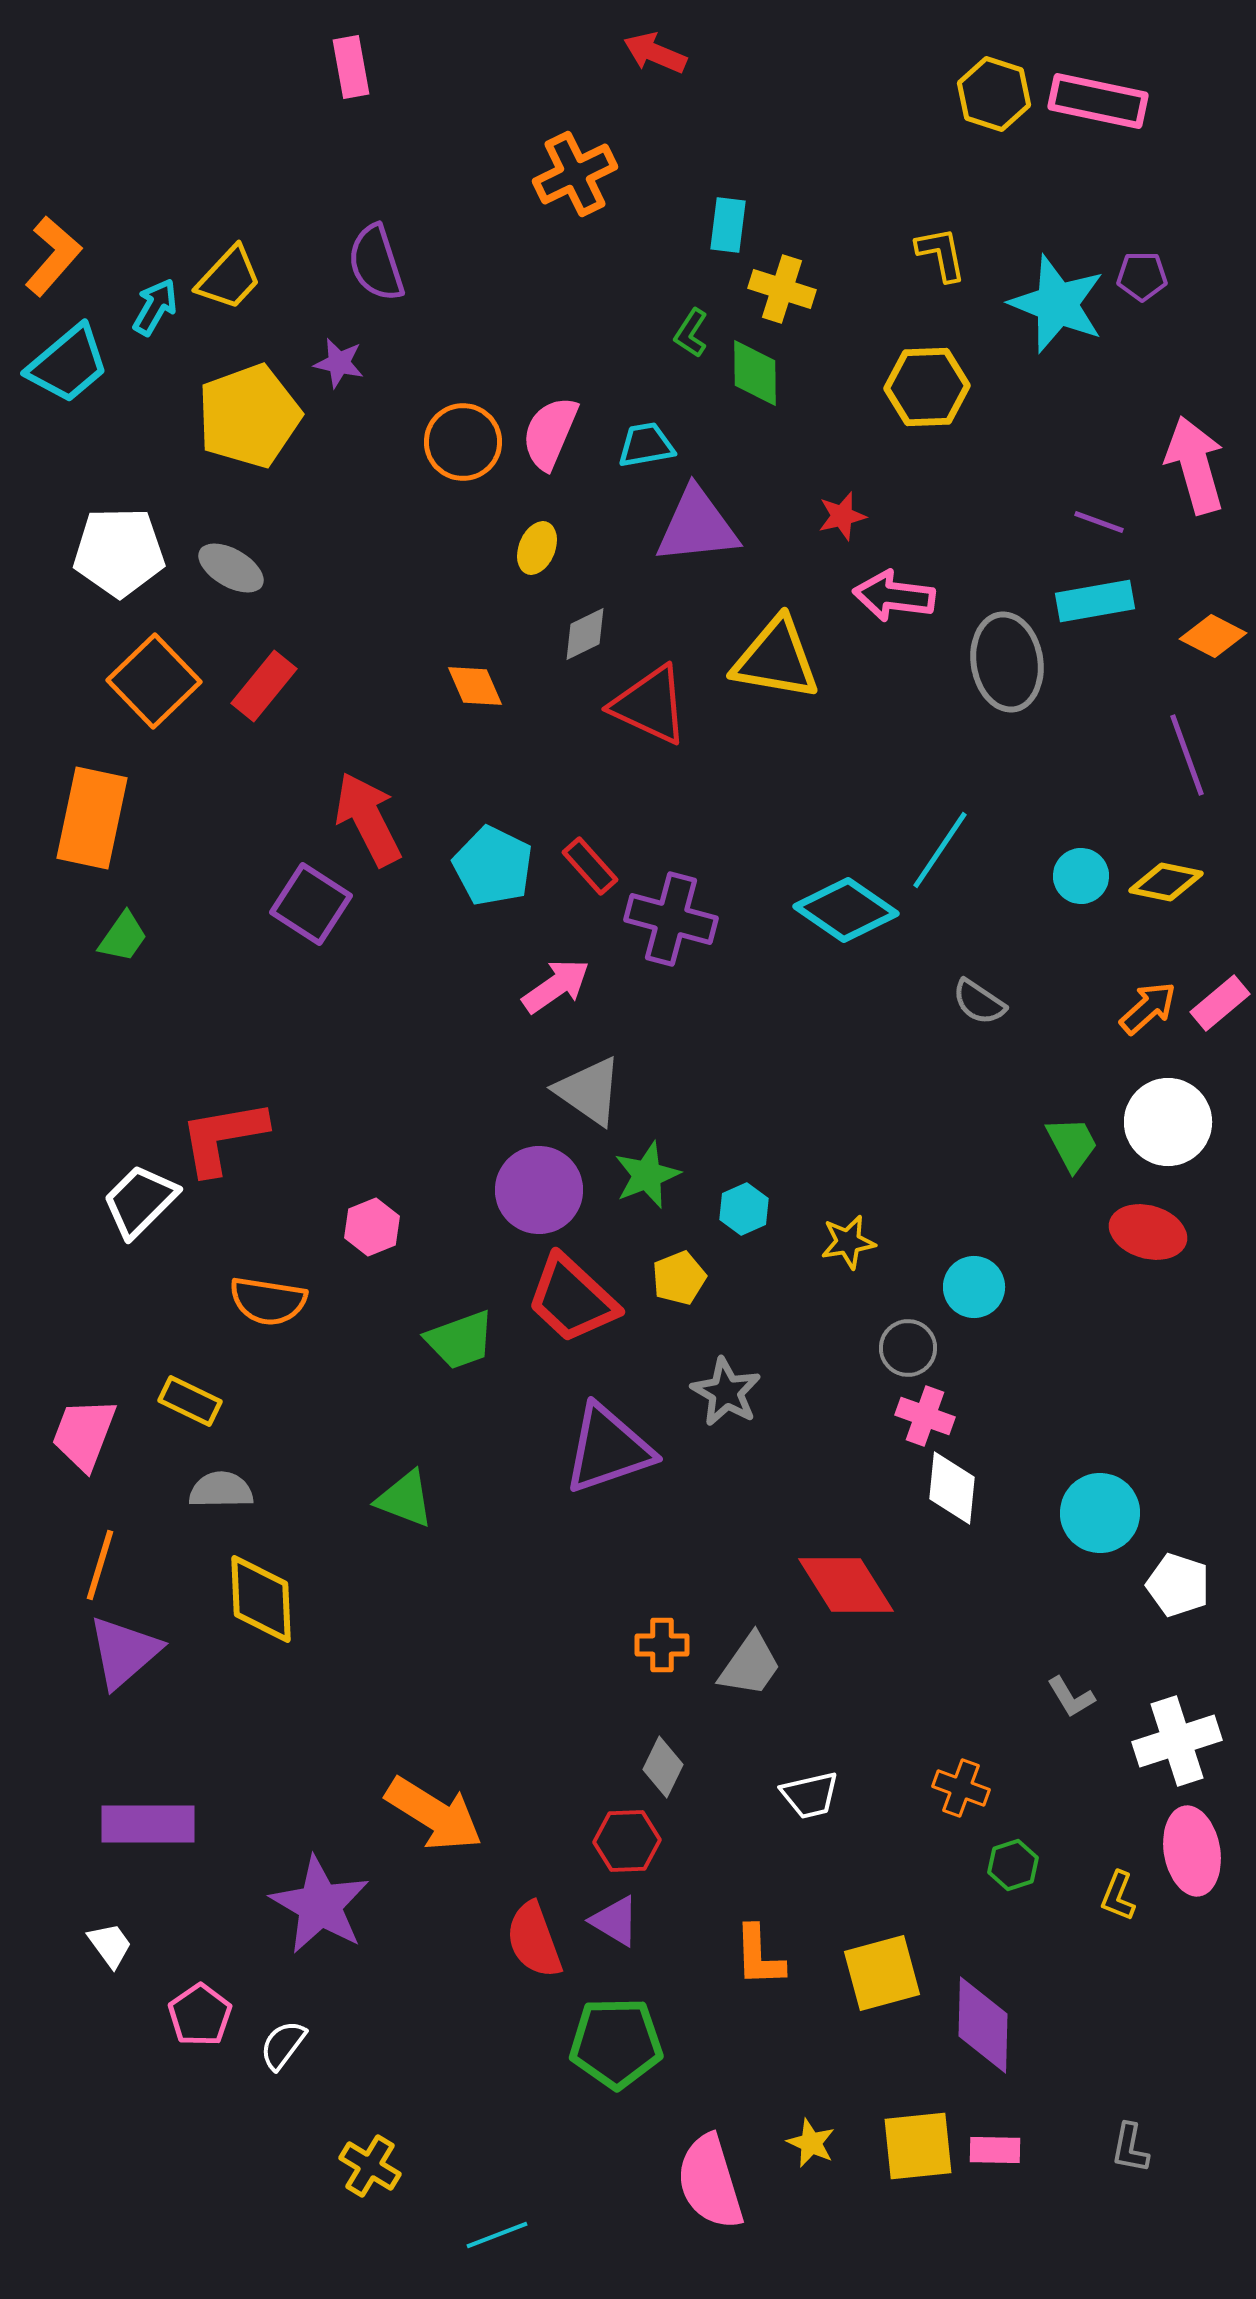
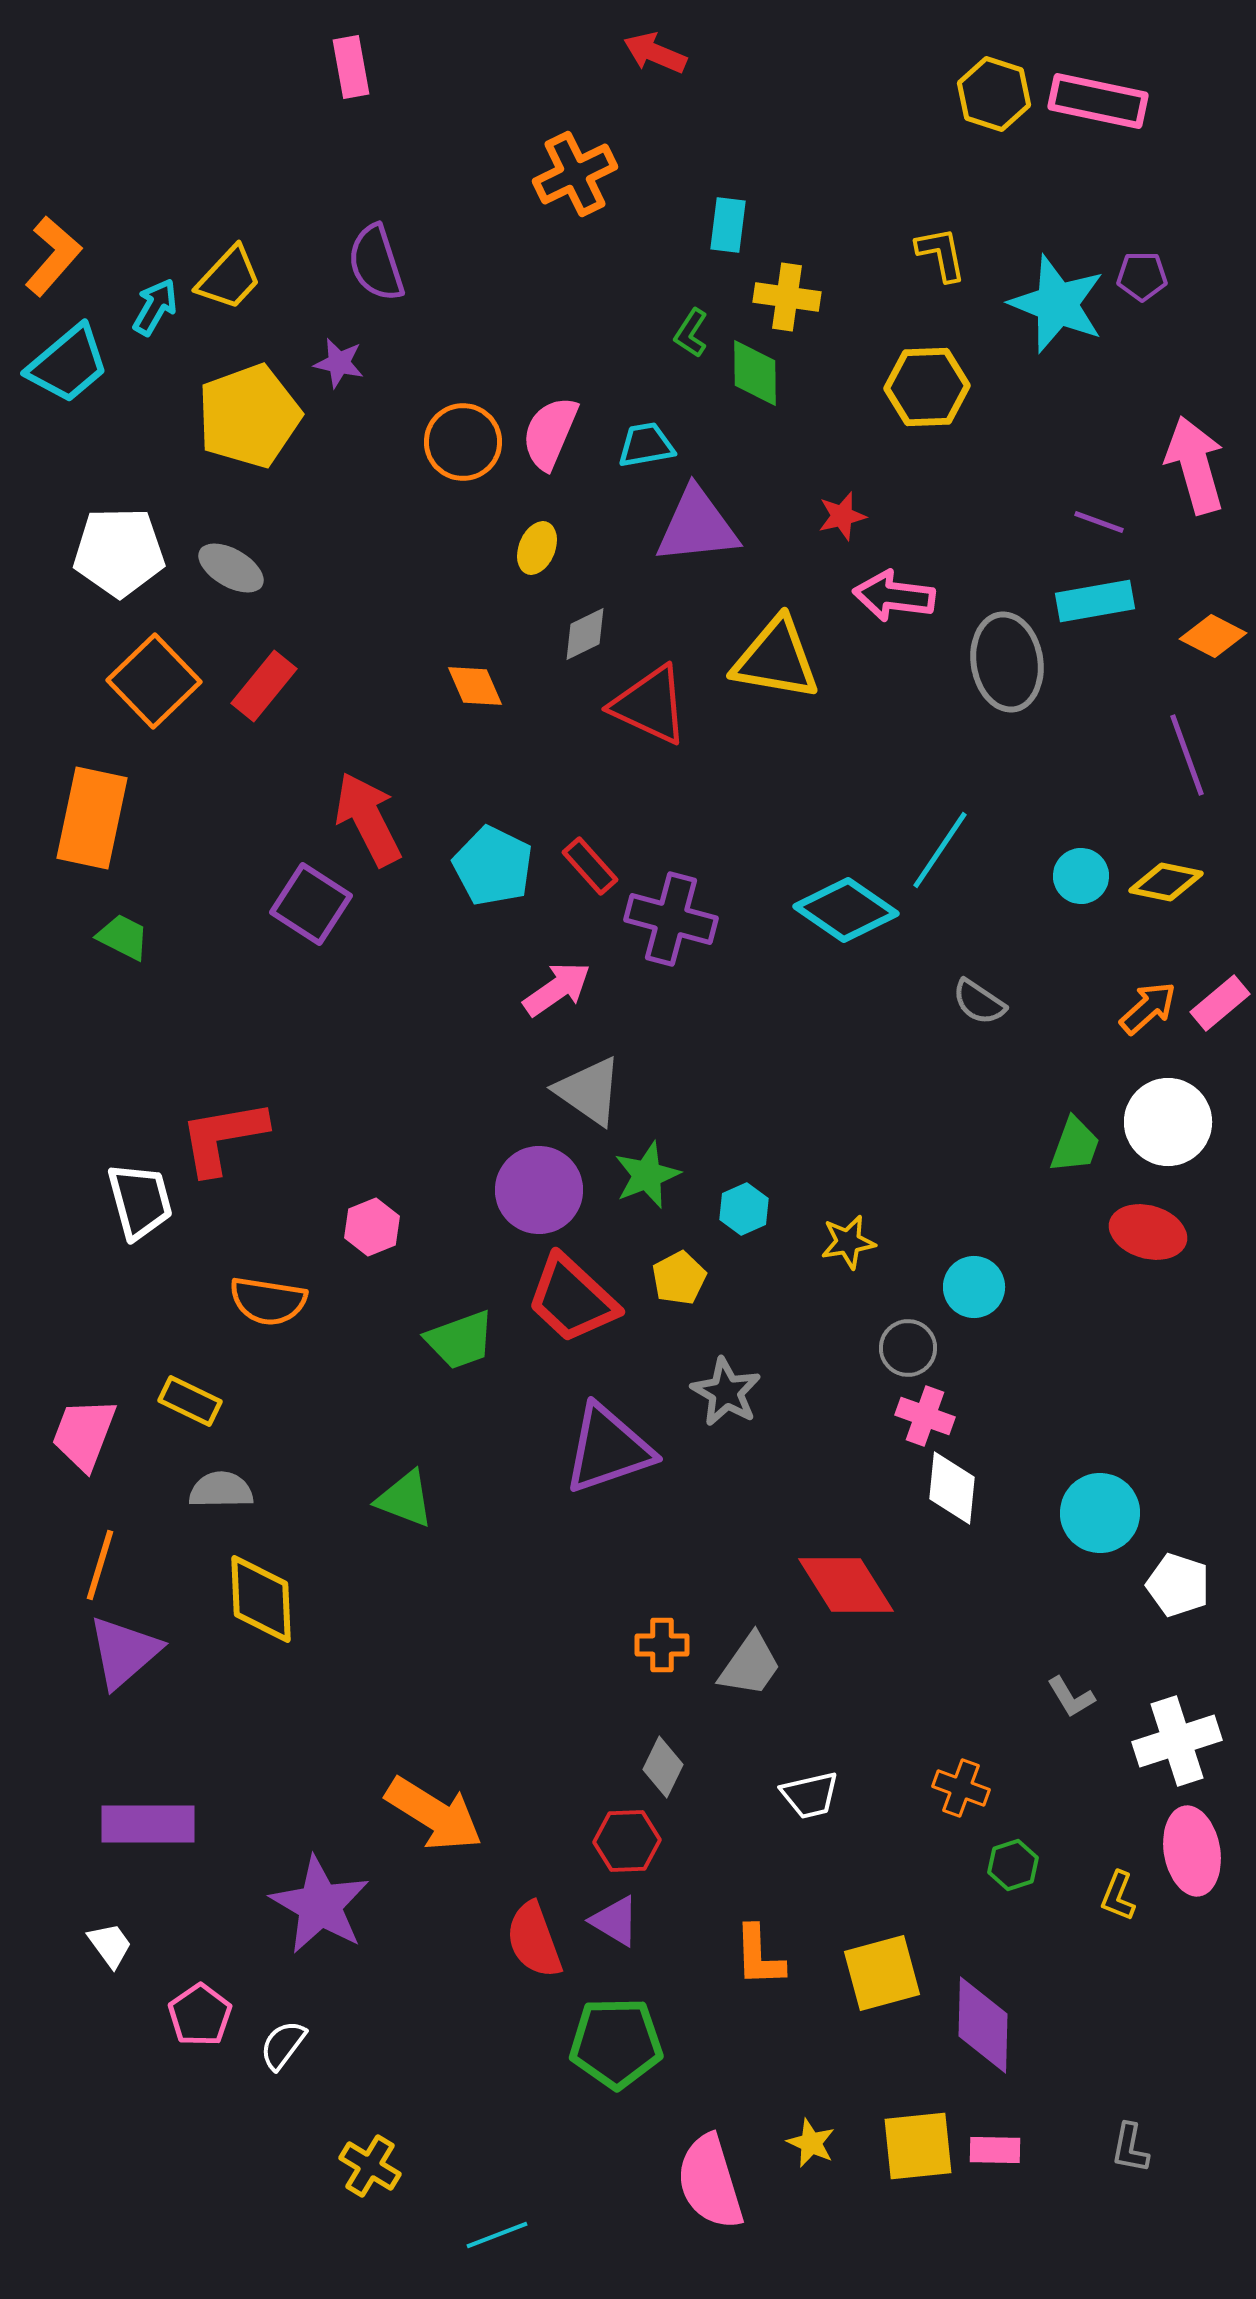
yellow cross at (782, 289): moved 5 px right, 8 px down; rotated 10 degrees counterclockwise
green trapezoid at (123, 937): rotated 98 degrees counterclockwise
pink arrow at (556, 986): moved 1 px right, 3 px down
green trapezoid at (1072, 1144): moved 3 px right, 1 px down; rotated 48 degrees clockwise
white trapezoid at (140, 1201): rotated 120 degrees clockwise
yellow pentagon at (679, 1278): rotated 6 degrees counterclockwise
